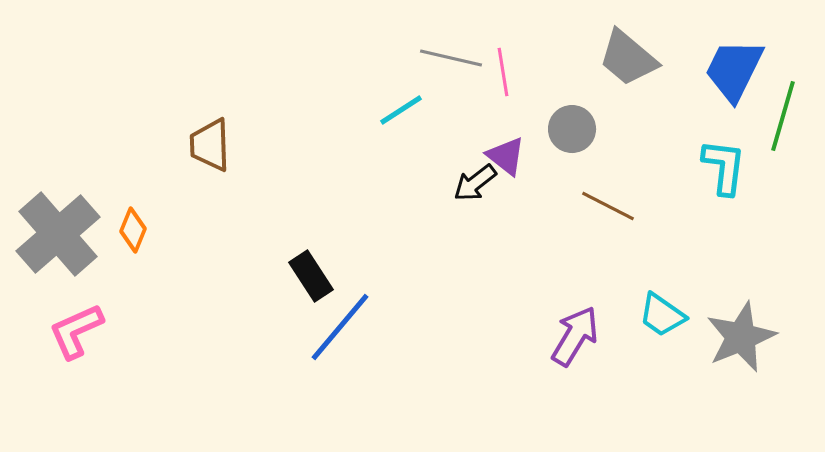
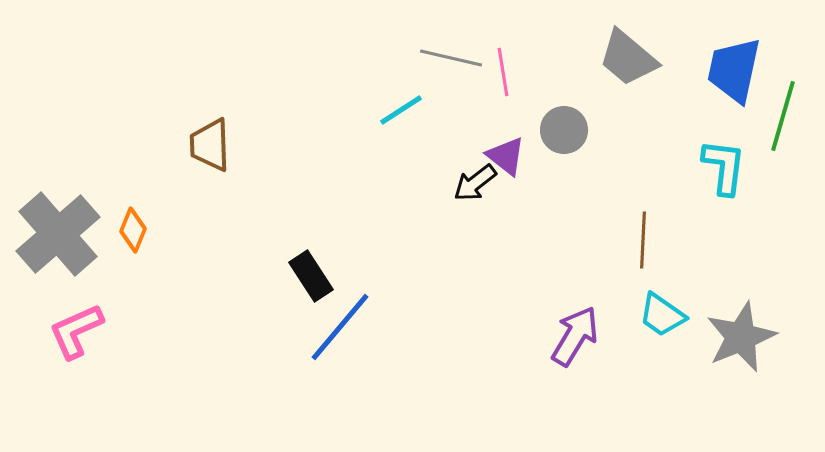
blue trapezoid: rotated 14 degrees counterclockwise
gray circle: moved 8 px left, 1 px down
brown line: moved 35 px right, 34 px down; rotated 66 degrees clockwise
